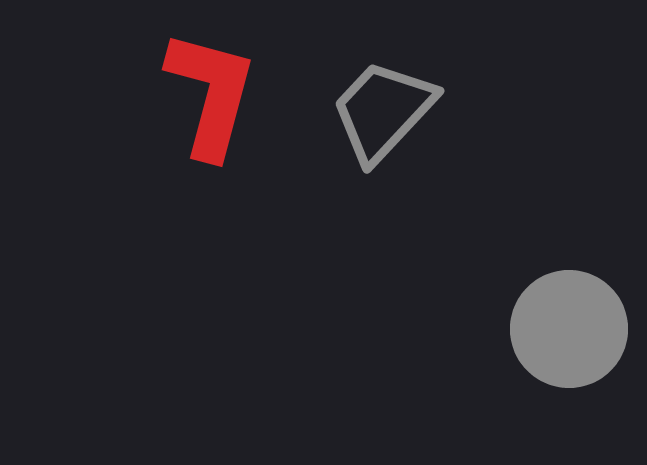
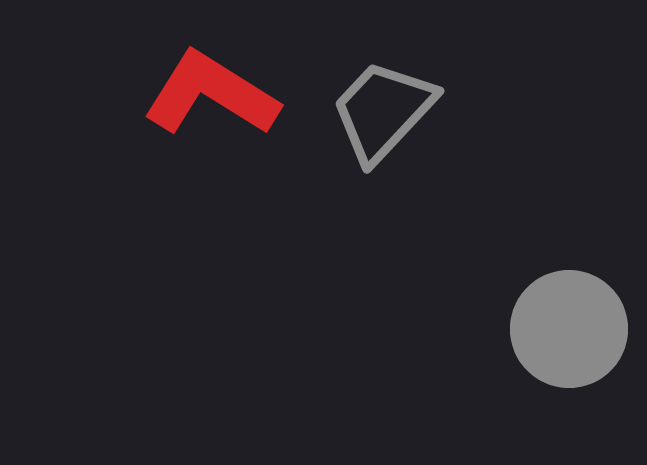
red L-shape: rotated 73 degrees counterclockwise
